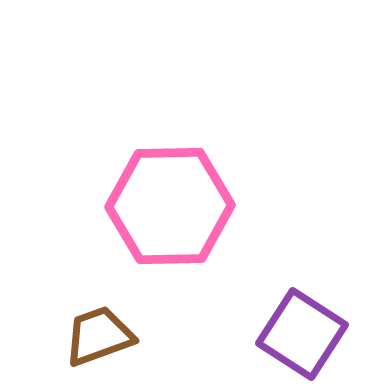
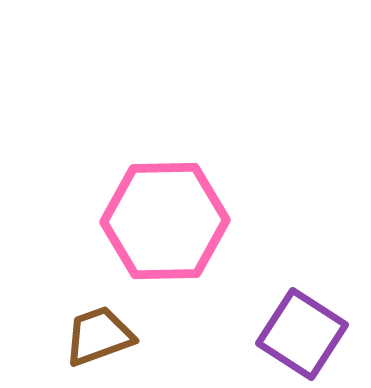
pink hexagon: moved 5 px left, 15 px down
